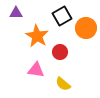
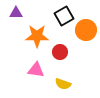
black square: moved 2 px right
orange circle: moved 2 px down
orange star: rotated 30 degrees counterclockwise
yellow semicircle: rotated 21 degrees counterclockwise
